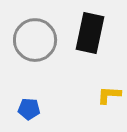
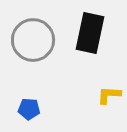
gray circle: moved 2 px left
